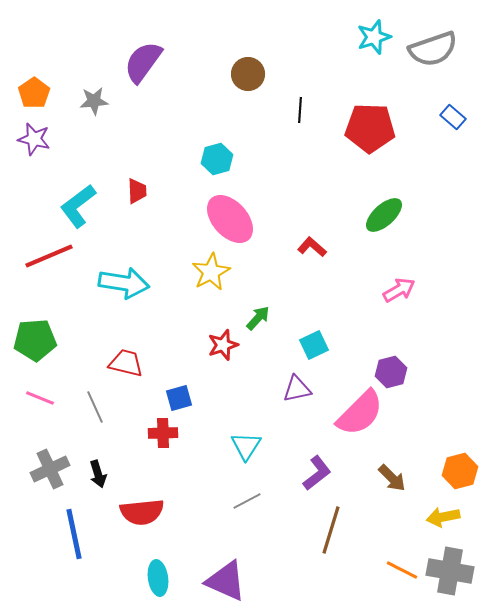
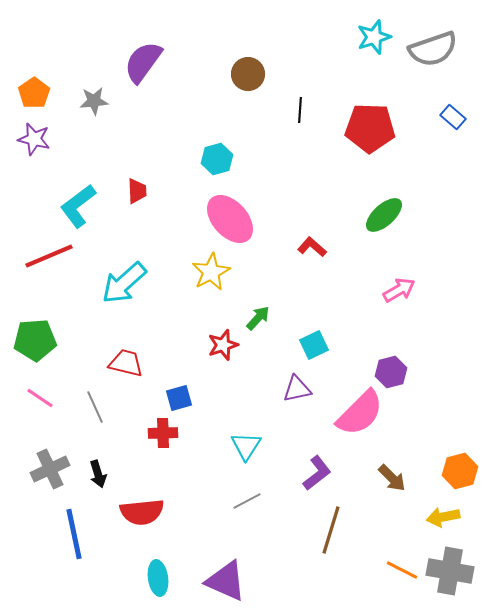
cyan arrow at (124, 283): rotated 129 degrees clockwise
pink line at (40, 398): rotated 12 degrees clockwise
